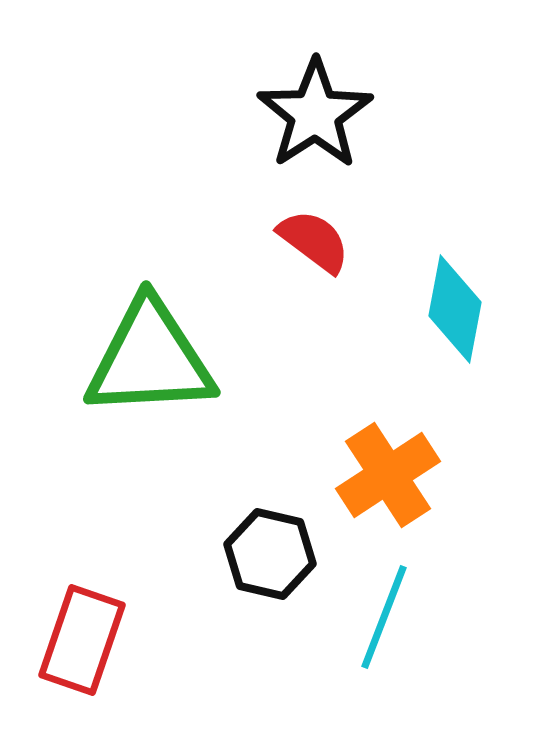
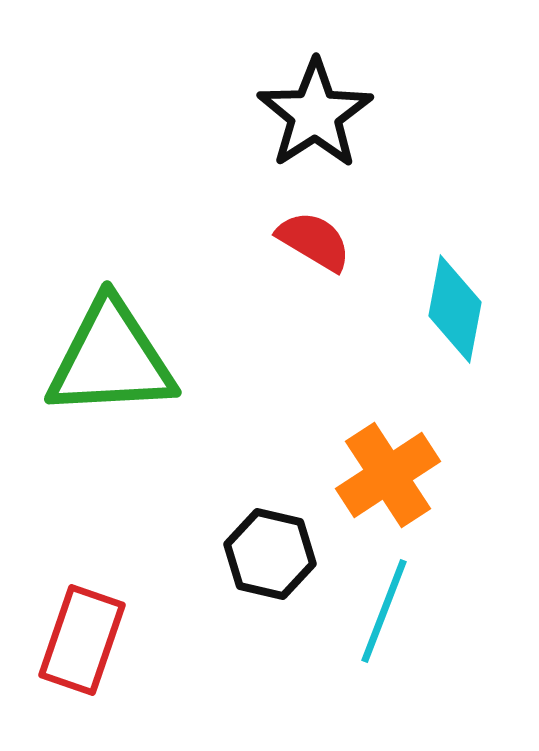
red semicircle: rotated 6 degrees counterclockwise
green triangle: moved 39 px left
cyan line: moved 6 px up
